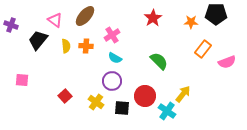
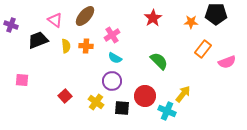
black trapezoid: rotated 30 degrees clockwise
cyan cross: rotated 12 degrees counterclockwise
